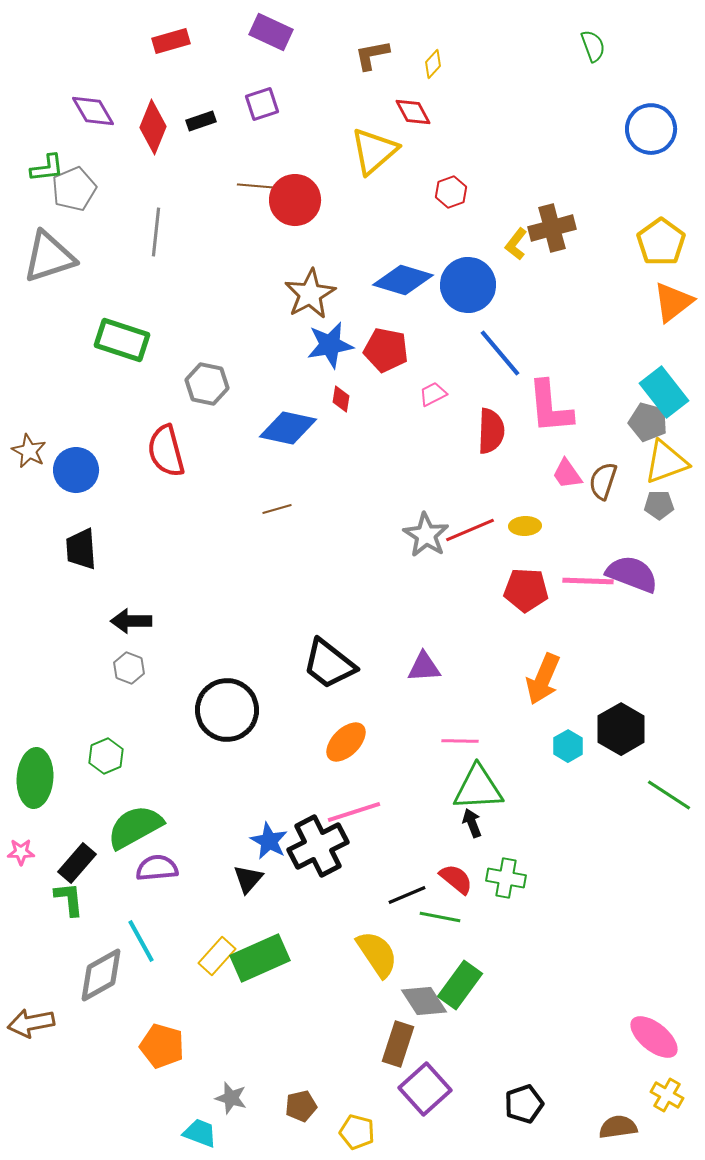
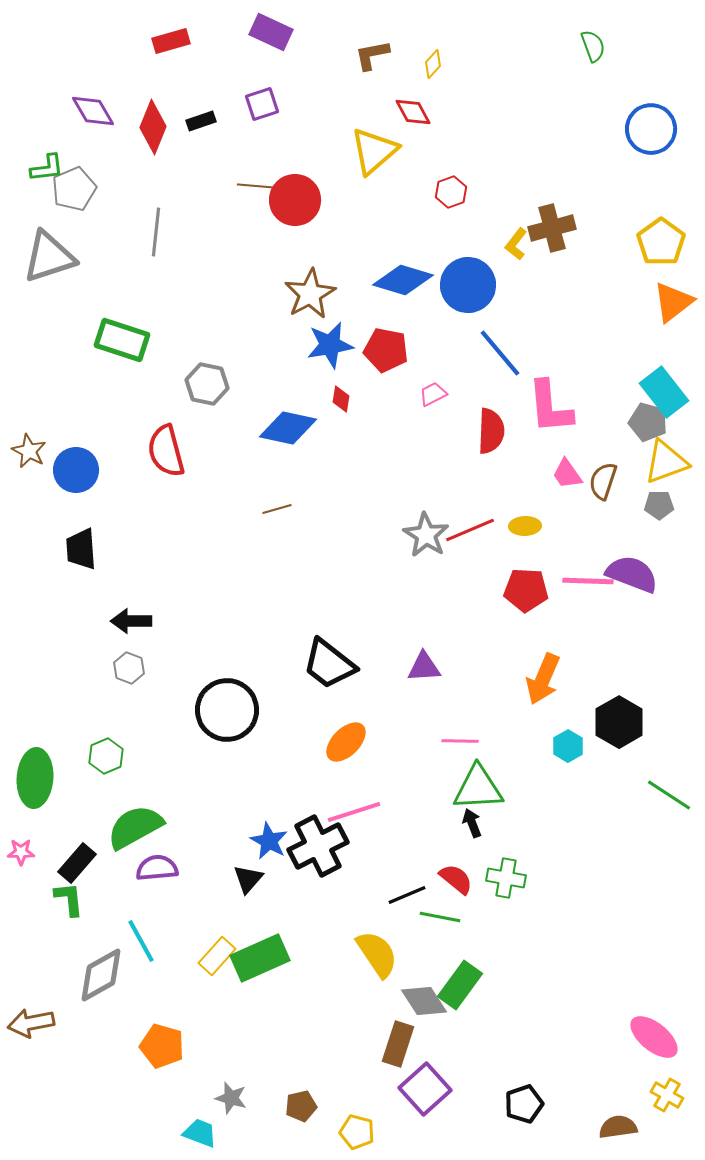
black hexagon at (621, 729): moved 2 px left, 7 px up
